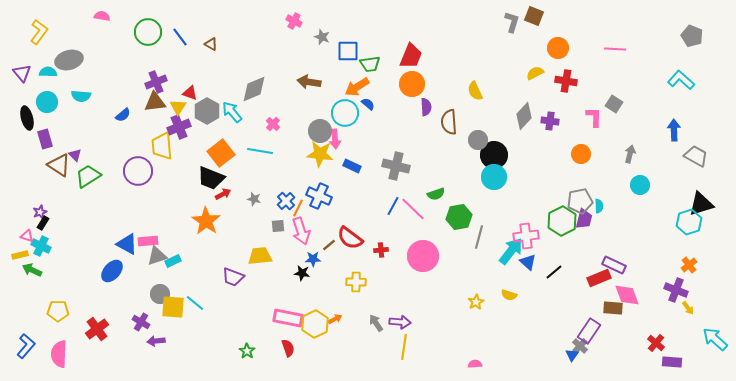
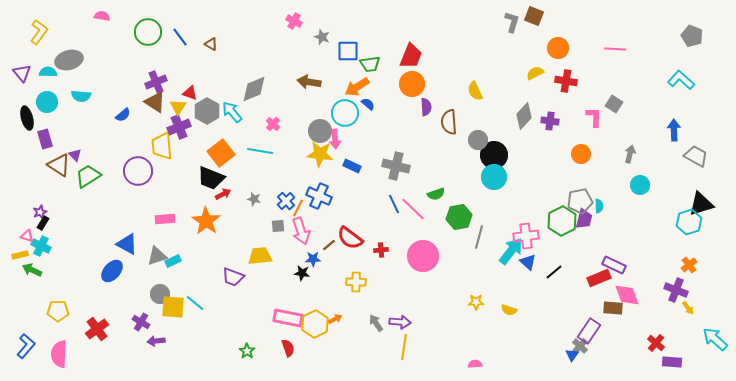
brown triangle at (155, 102): rotated 40 degrees clockwise
blue line at (393, 206): moved 1 px right, 2 px up; rotated 54 degrees counterclockwise
pink rectangle at (148, 241): moved 17 px right, 22 px up
yellow semicircle at (509, 295): moved 15 px down
yellow star at (476, 302): rotated 28 degrees clockwise
